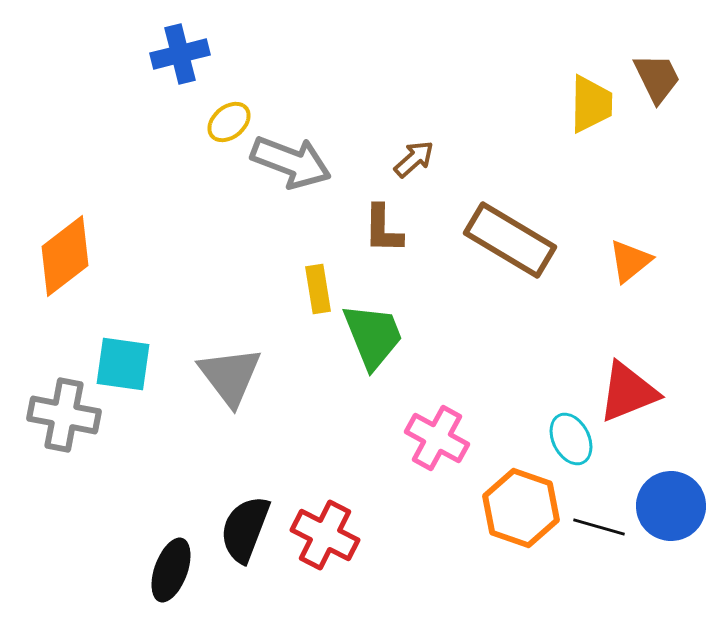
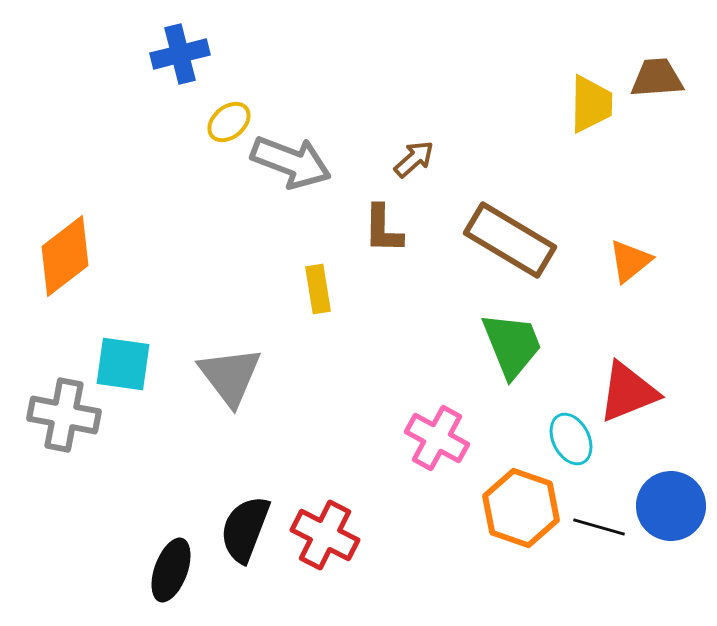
brown trapezoid: rotated 68 degrees counterclockwise
green trapezoid: moved 139 px right, 9 px down
